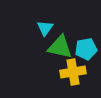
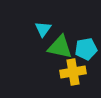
cyan triangle: moved 2 px left, 1 px down
